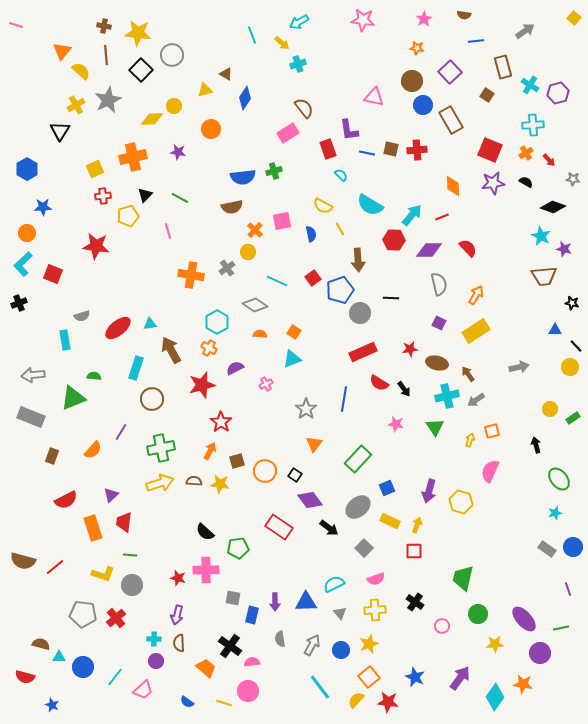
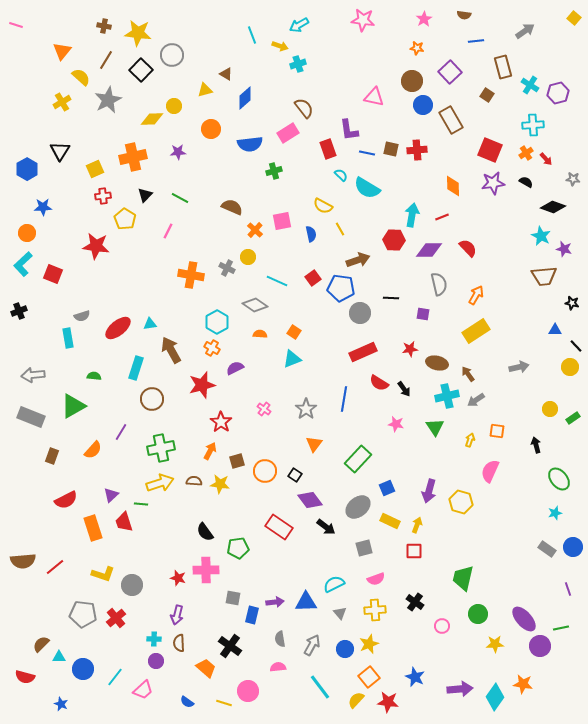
cyan arrow at (299, 22): moved 3 px down
yellow arrow at (282, 43): moved 2 px left, 3 px down; rotated 21 degrees counterclockwise
brown line at (106, 55): moved 5 px down; rotated 36 degrees clockwise
yellow semicircle at (81, 71): moved 6 px down
blue diamond at (245, 98): rotated 15 degrees clockwise
yellow cross at (76, 105): moved 14 px left, 3 px up
black triangle at (60, 131): moved 20 px down
purple star at (178, 152): rotated 14 degrees counterclockwise
red arrow at (549, 160): moved 3 px left, 1 px up
blue semicircle at (243, 177): moved 7 px right, 33 px up
cyan semicircle at (370, 205): moved 3 px left, 17 px up
brown semicircle at (232, 207): rotated 145 degrees counterclockwise
cyan arrow at (412, 215): rotated 30 degrees counterclockwise
yellow pentagon at (128, 216): moved 3 px left, 3 px down; rotated 25 degrees counterclockwise
pink line at (168, 231): rotated 42 degrees clockwise
yellow circle at (248, 252): moved 5 px down
brown arrow at (358, 260): rotated 105 degrees counterclockwise
gray cross at (227, 268): rotated 28 degrees counterclockwise
blue pentagon at (340, 290): moved 1 px right, 2 px up; rotated 28 degrees clockwise
black cross at (19, 303): moved 8 px down
purple square at (439, 323): moved 16 px left, 9 px up; rotated 16 degrees counterclockwise
cyan rectangle at (65, 340): moved 3 px right, 2 px up
orange cross at (209, 348): moved 3 px right
pink cross at (266, 384): moved 2 px left, 25 px down; rotated 24 degrees counterclockwise
green triangle at (73, 398): moved 8 px down; rotated 8 degrees counterclockwise
orange square at (492, 431): moved 5 px right; rotated 21 degrees clockwise
red trapezoid at (124, 522): rotated 25 degrees counterclockwise
black arrow at (329, 528): moved 3 px left, 1 px up
black semicircle at (205, 532): rotated 12 degrees clockwise
gray square at (364, 548): rotated 30 degrees clockwise
green line at (130, 555): moved 11 px right, 51 px up
brown semicircle at (23, 561): rotated 20 degrees counterclockwise
purple arrow at (275, 602): rotated 96 degrees counterclockwise
brown semicircle at (41, 644): rotated 60 degrees counterclockwise
blue circle at (341, 650): moved 4 px right, 1 px up
purple circle at (540, 653): moved 7 px up
pink semicircle at (252, 662): moved 26 px right, 5 px down
blue circle at (83, 667): moved 2 px down
purple arrow at (460, 678): moved 11 px down; rotated 50 degrees clockwise
blue star at (52, 705): moved 9 px right, 1 px up
